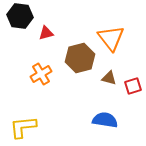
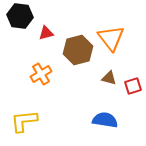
brown hexagon: moved 2 px left, 8 px up
yellow L-shape: moved 1 px right, 6 px up
